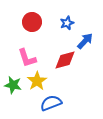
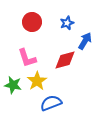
blue arrow: rotated 12 degrees counterclockwise
